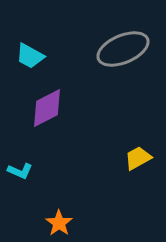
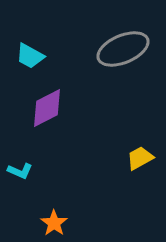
yellow trapezoid: moved 2 px right
orange star: moved 5 px left
